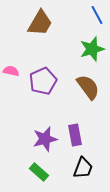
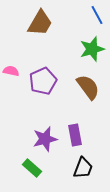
green rectangle: moved 7 px left, 4 px up
